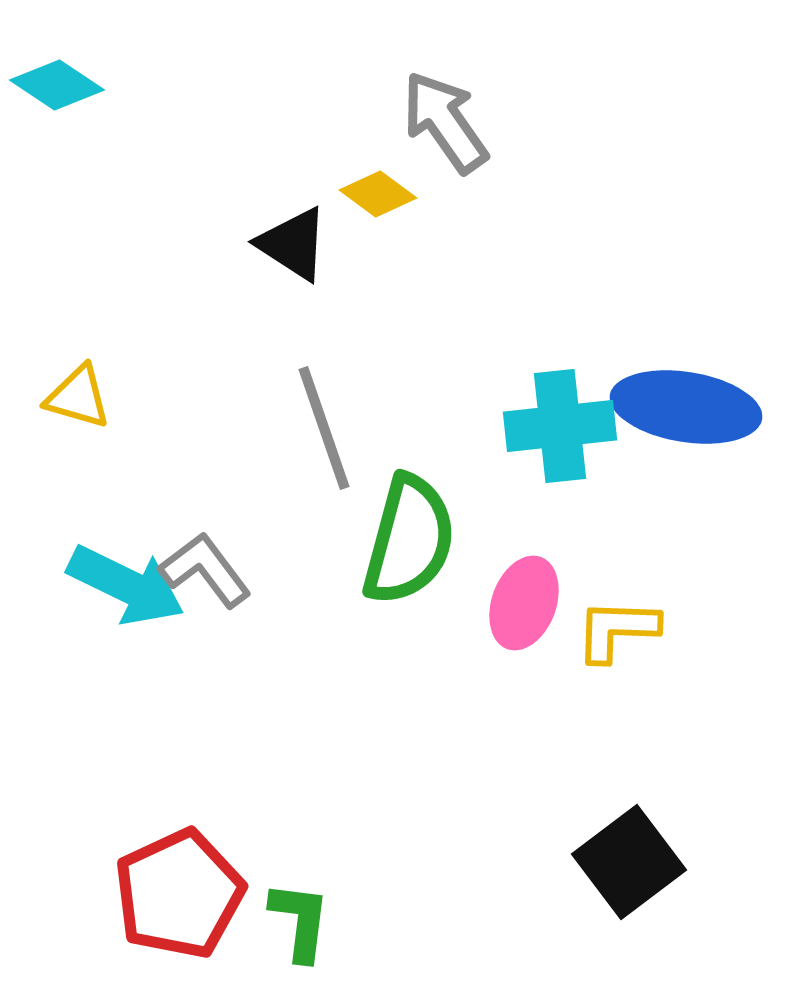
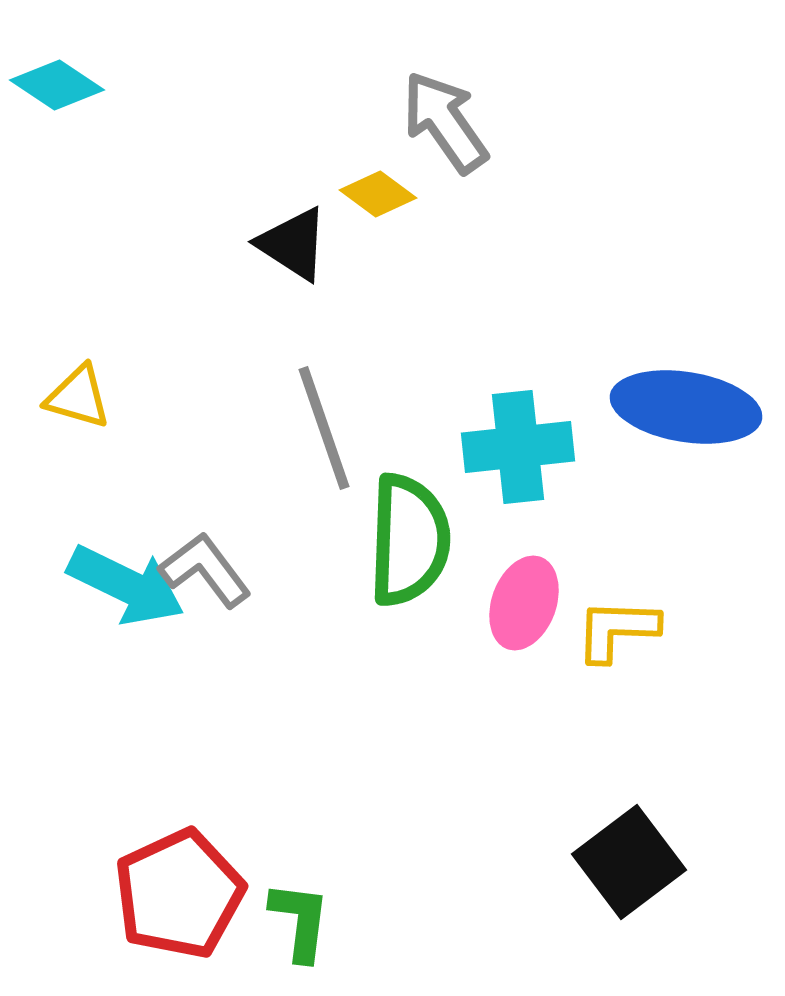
cyan cross: moved 42 px left, 21 px down
green semicircle: rotated 13 degrees counterclockwise
